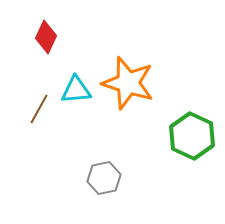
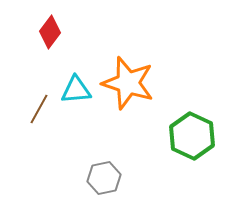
red diamond: moved 4 px right, 5 px up; rotated 12 degrees clockwise
